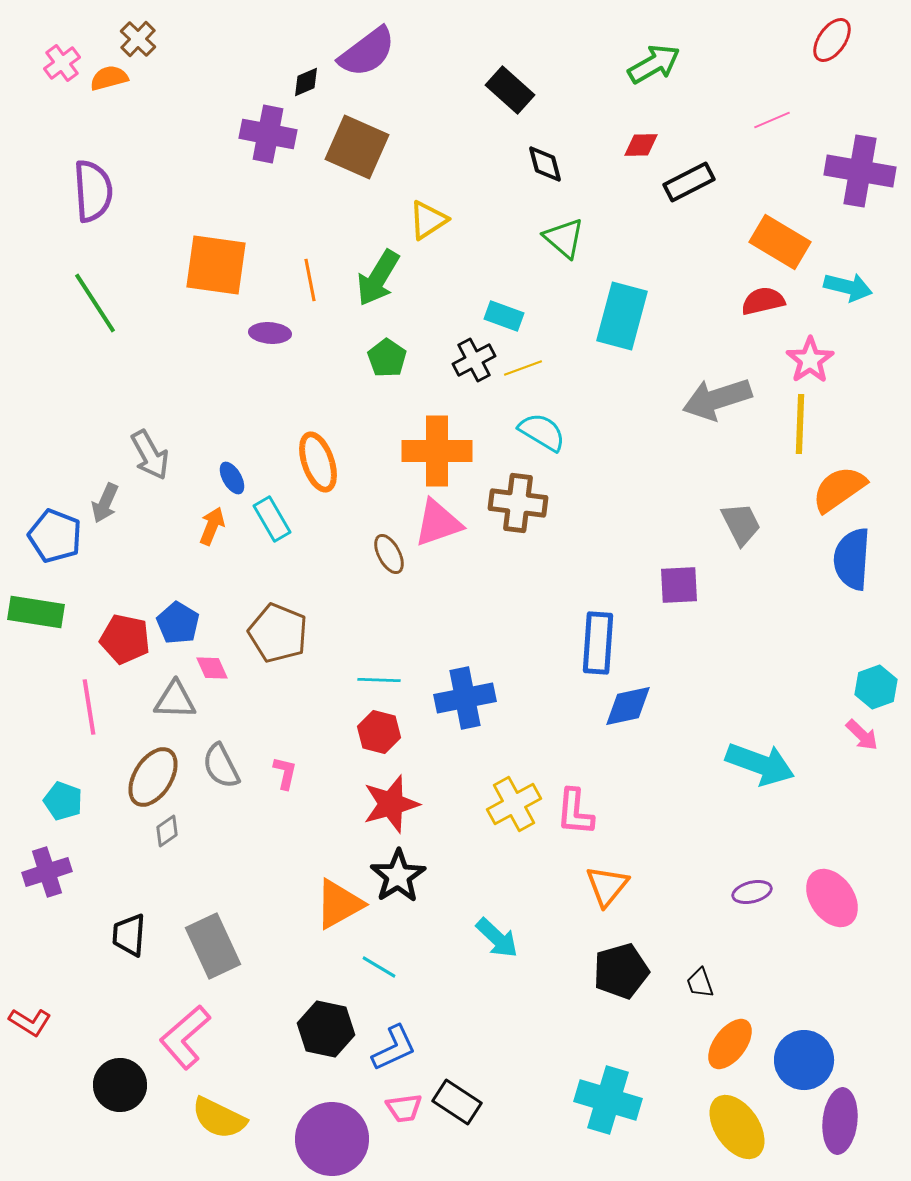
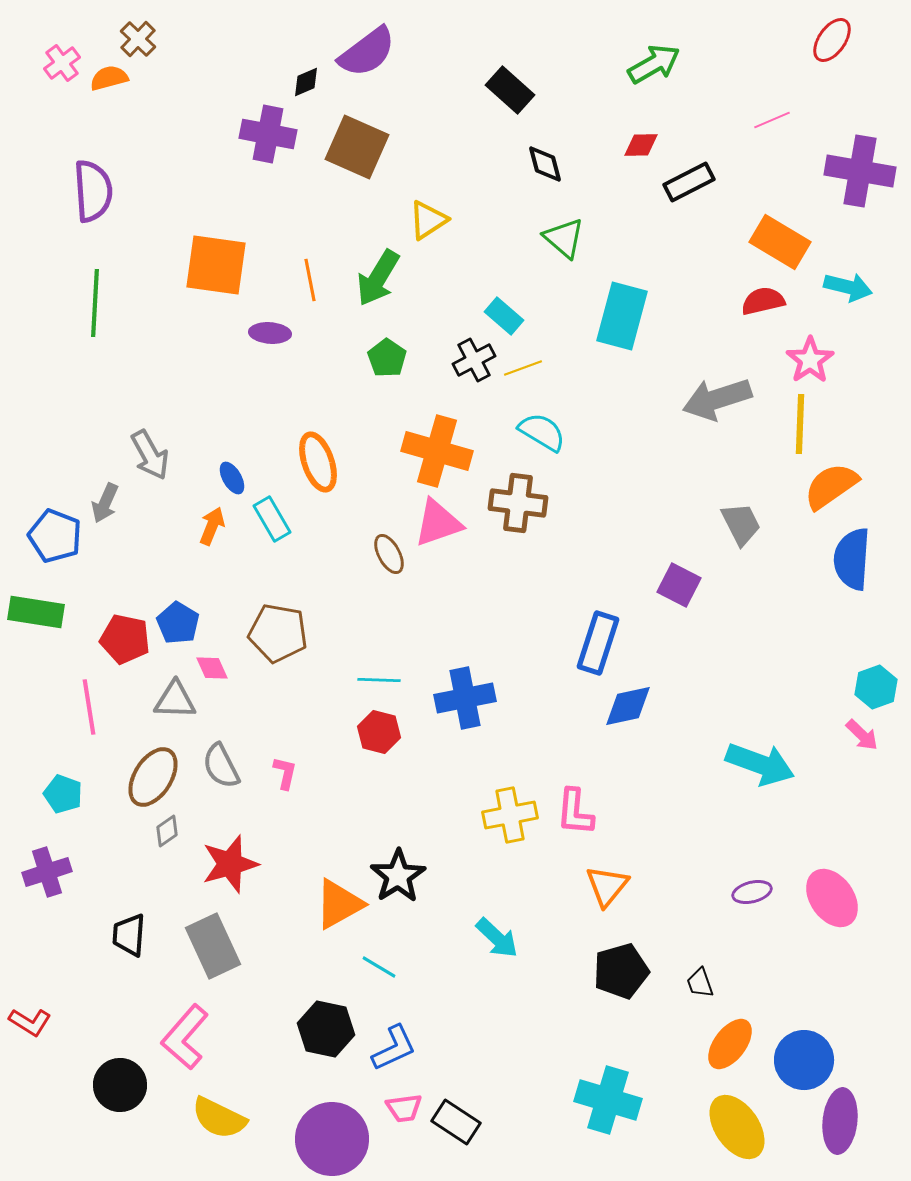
green line at (95, 303): rotated 36 degrees clockwise
cyan rectangle at (504, 316): rotated 21 degrees clockwise
orange cross at (437, 451): rotated 16 degrees clockwise
orange semicircle at (839, 489): moved 8 px left, 3 px up
purple square at (679, 585): rotated 30 degrees clockwise
brown pentagon at (278, 633): rotated 12 degrees counterclockwise
blue rectangle at (598, 643): rotated 14 degrees clockwise
cyan pentagon at (63, 801): moved 7 px up
red star at (391, 804): moved 161 px left, 60 px down
yellow cross at (514, 804): moved 4 px left, 11 px down; rotated 18 degrees clockwise
pink L-shape at (185, 1037): rotated 8 degrees counterclockwise
black rectangle at (457, 1102): moved 1 px left, 20 px down
